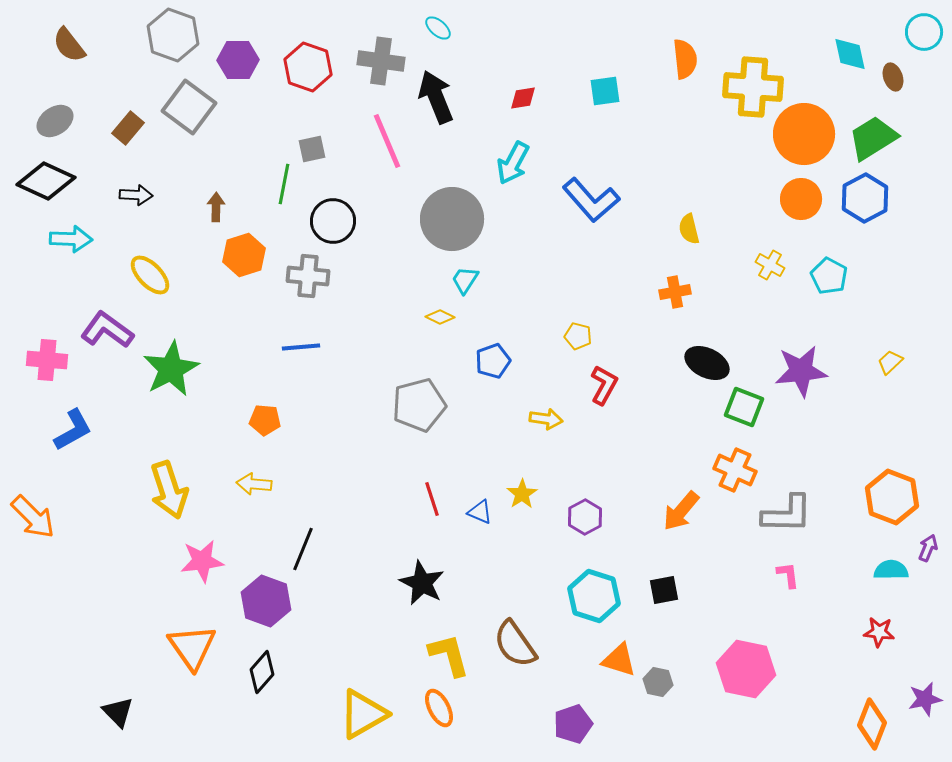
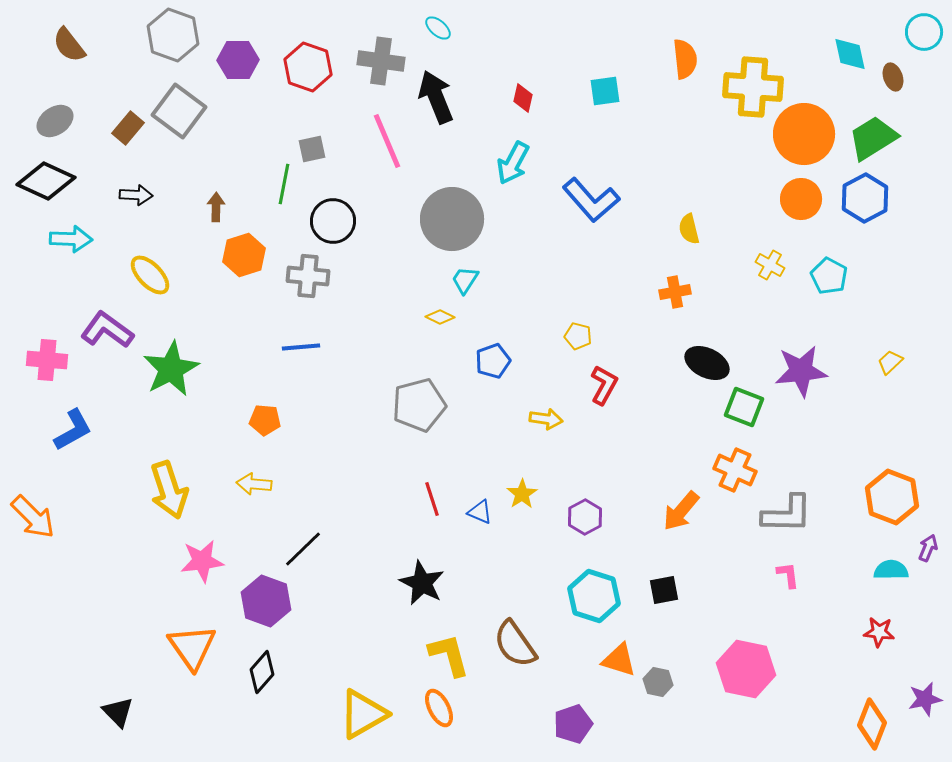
red diamond at (523, 98): rotated 68 degrees counterclockwise
gray square at (189, 107): moved 10 px left, 4 px down
black line at (303, 549): rotated 24 degrees clockwise
